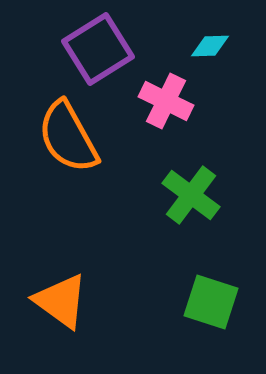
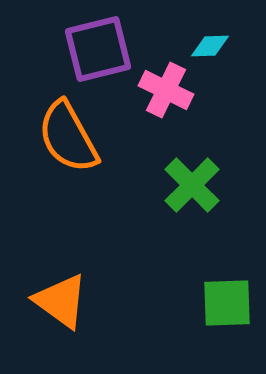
purple square: rotated 18 degrees clockwise
pink cross: moved 11 px up
green cross: moved 1 px right, 10 px up; rotated 8 degrees clockwise
green square: moved 16 px right, 1 px down; rotated 20 degrees counterclockwise
